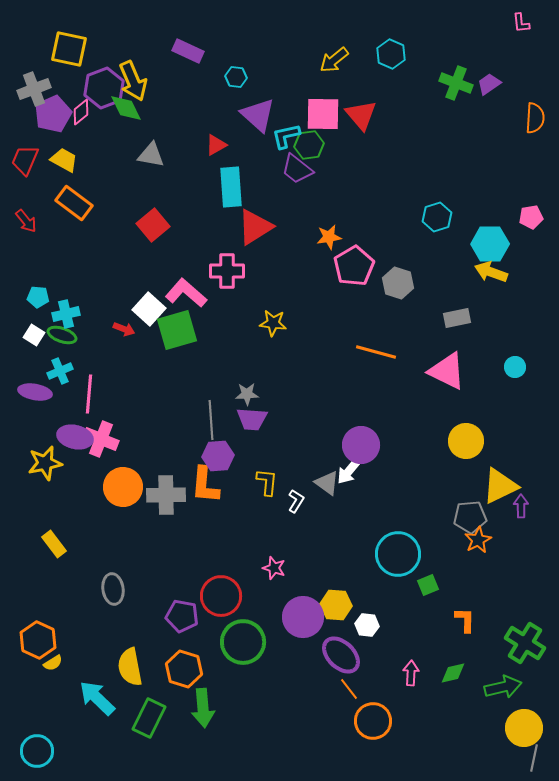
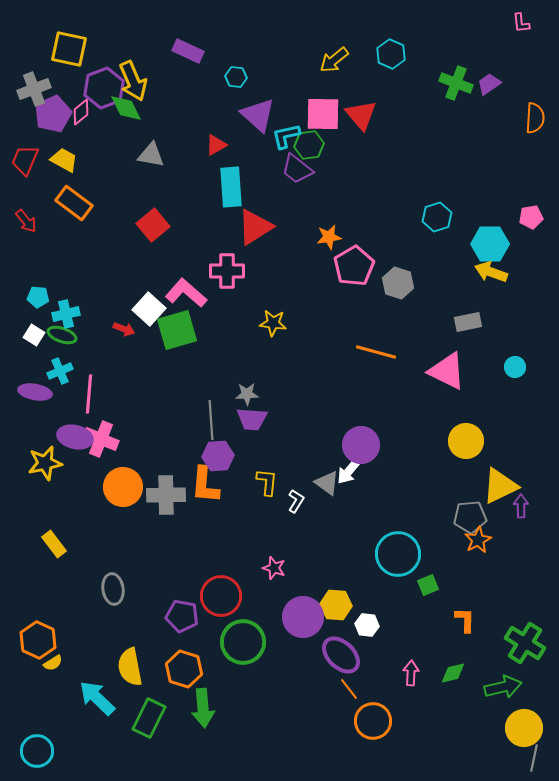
gray rectangle at (457, 318): moved 11 px right, 4 px down
